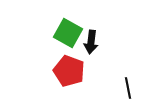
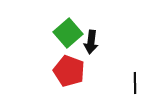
green square: rotated 20 degrees clockwise
black line: moved 7 px right, 5 px up; rotated 10 degrees clockwise
